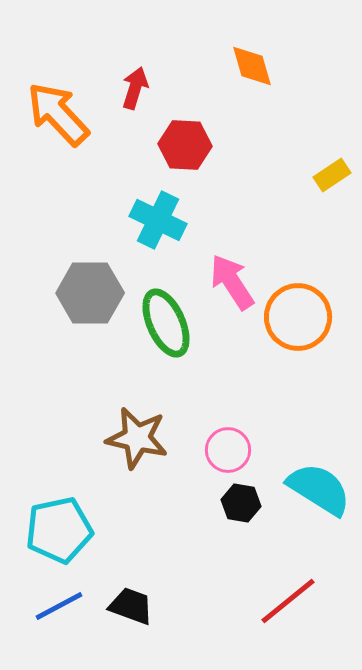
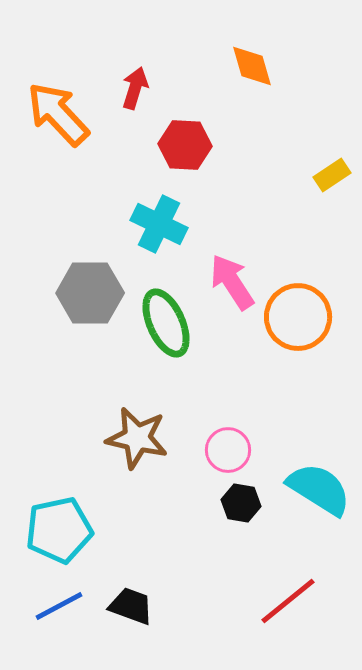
cyan cross: moved 1 px right, 4 px down
